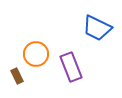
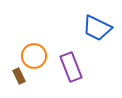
orange circle: moved 2 px left, 2 px down
brown rectangle: moved 2 px right
